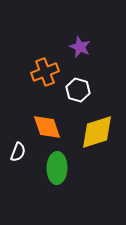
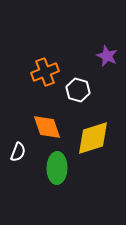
purple star: moved 27 px right, 9 px down
yellow diamond: moved 4 px left, 6 px down
